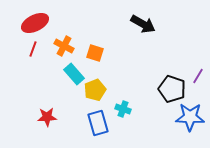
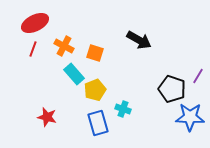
black arrow: moved 4 px left, 16 px down
red star: rotated 18 degrees clockwise
